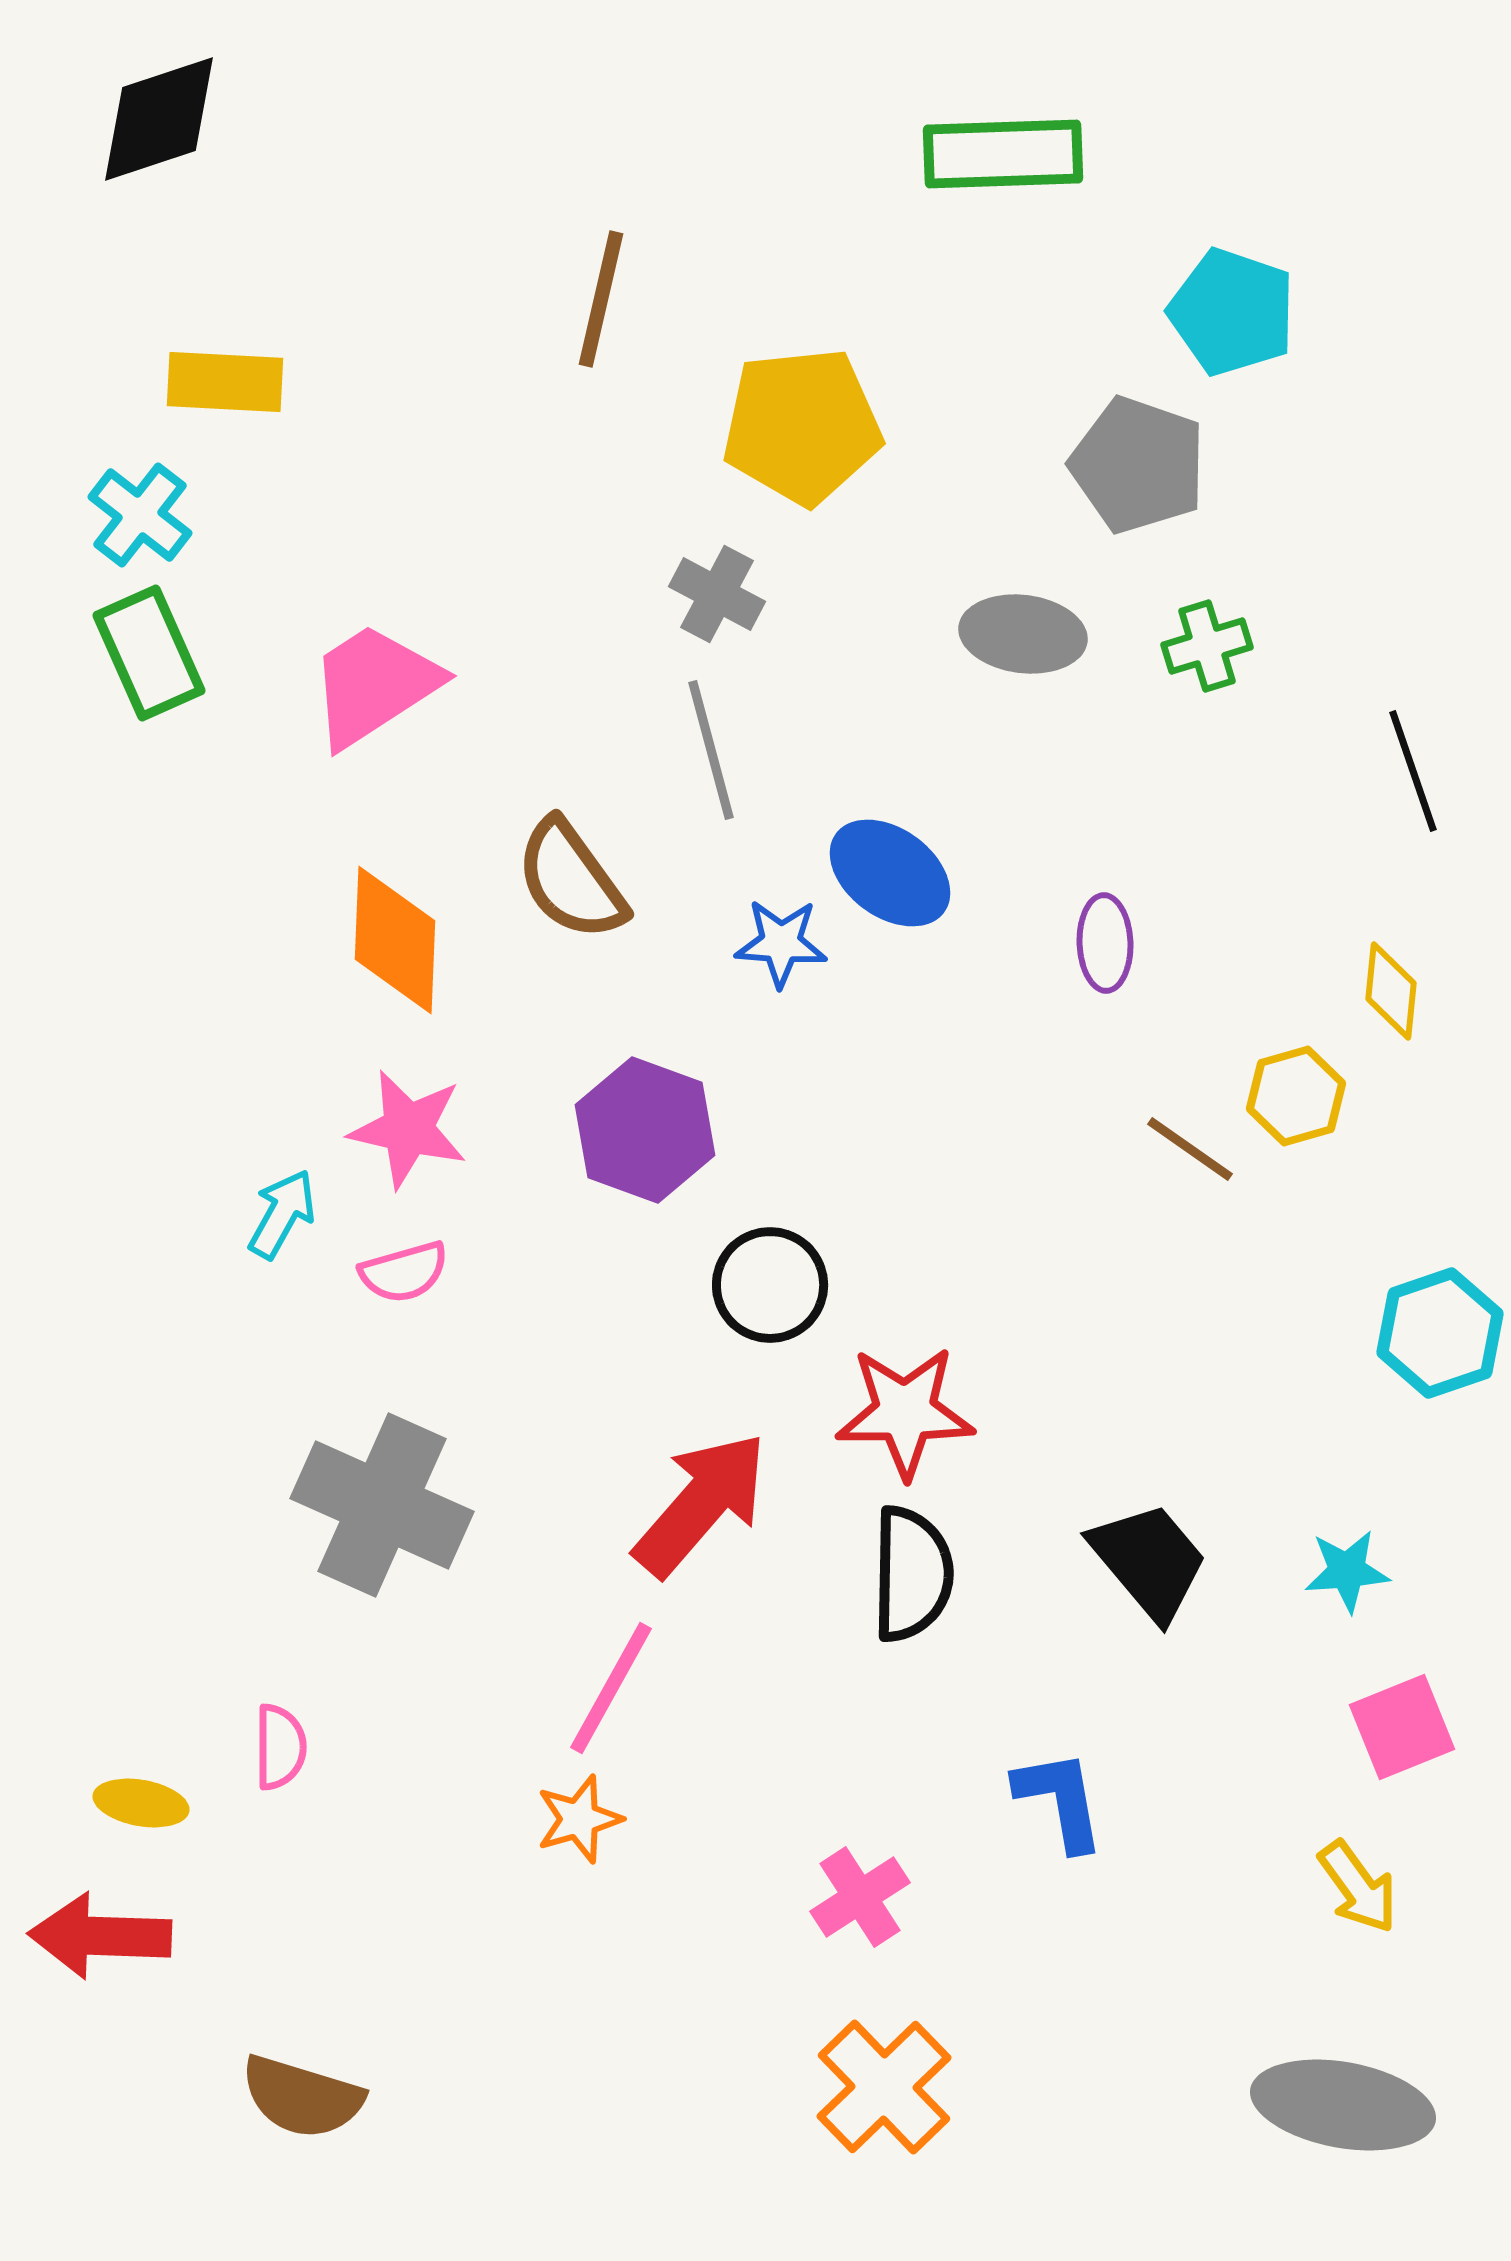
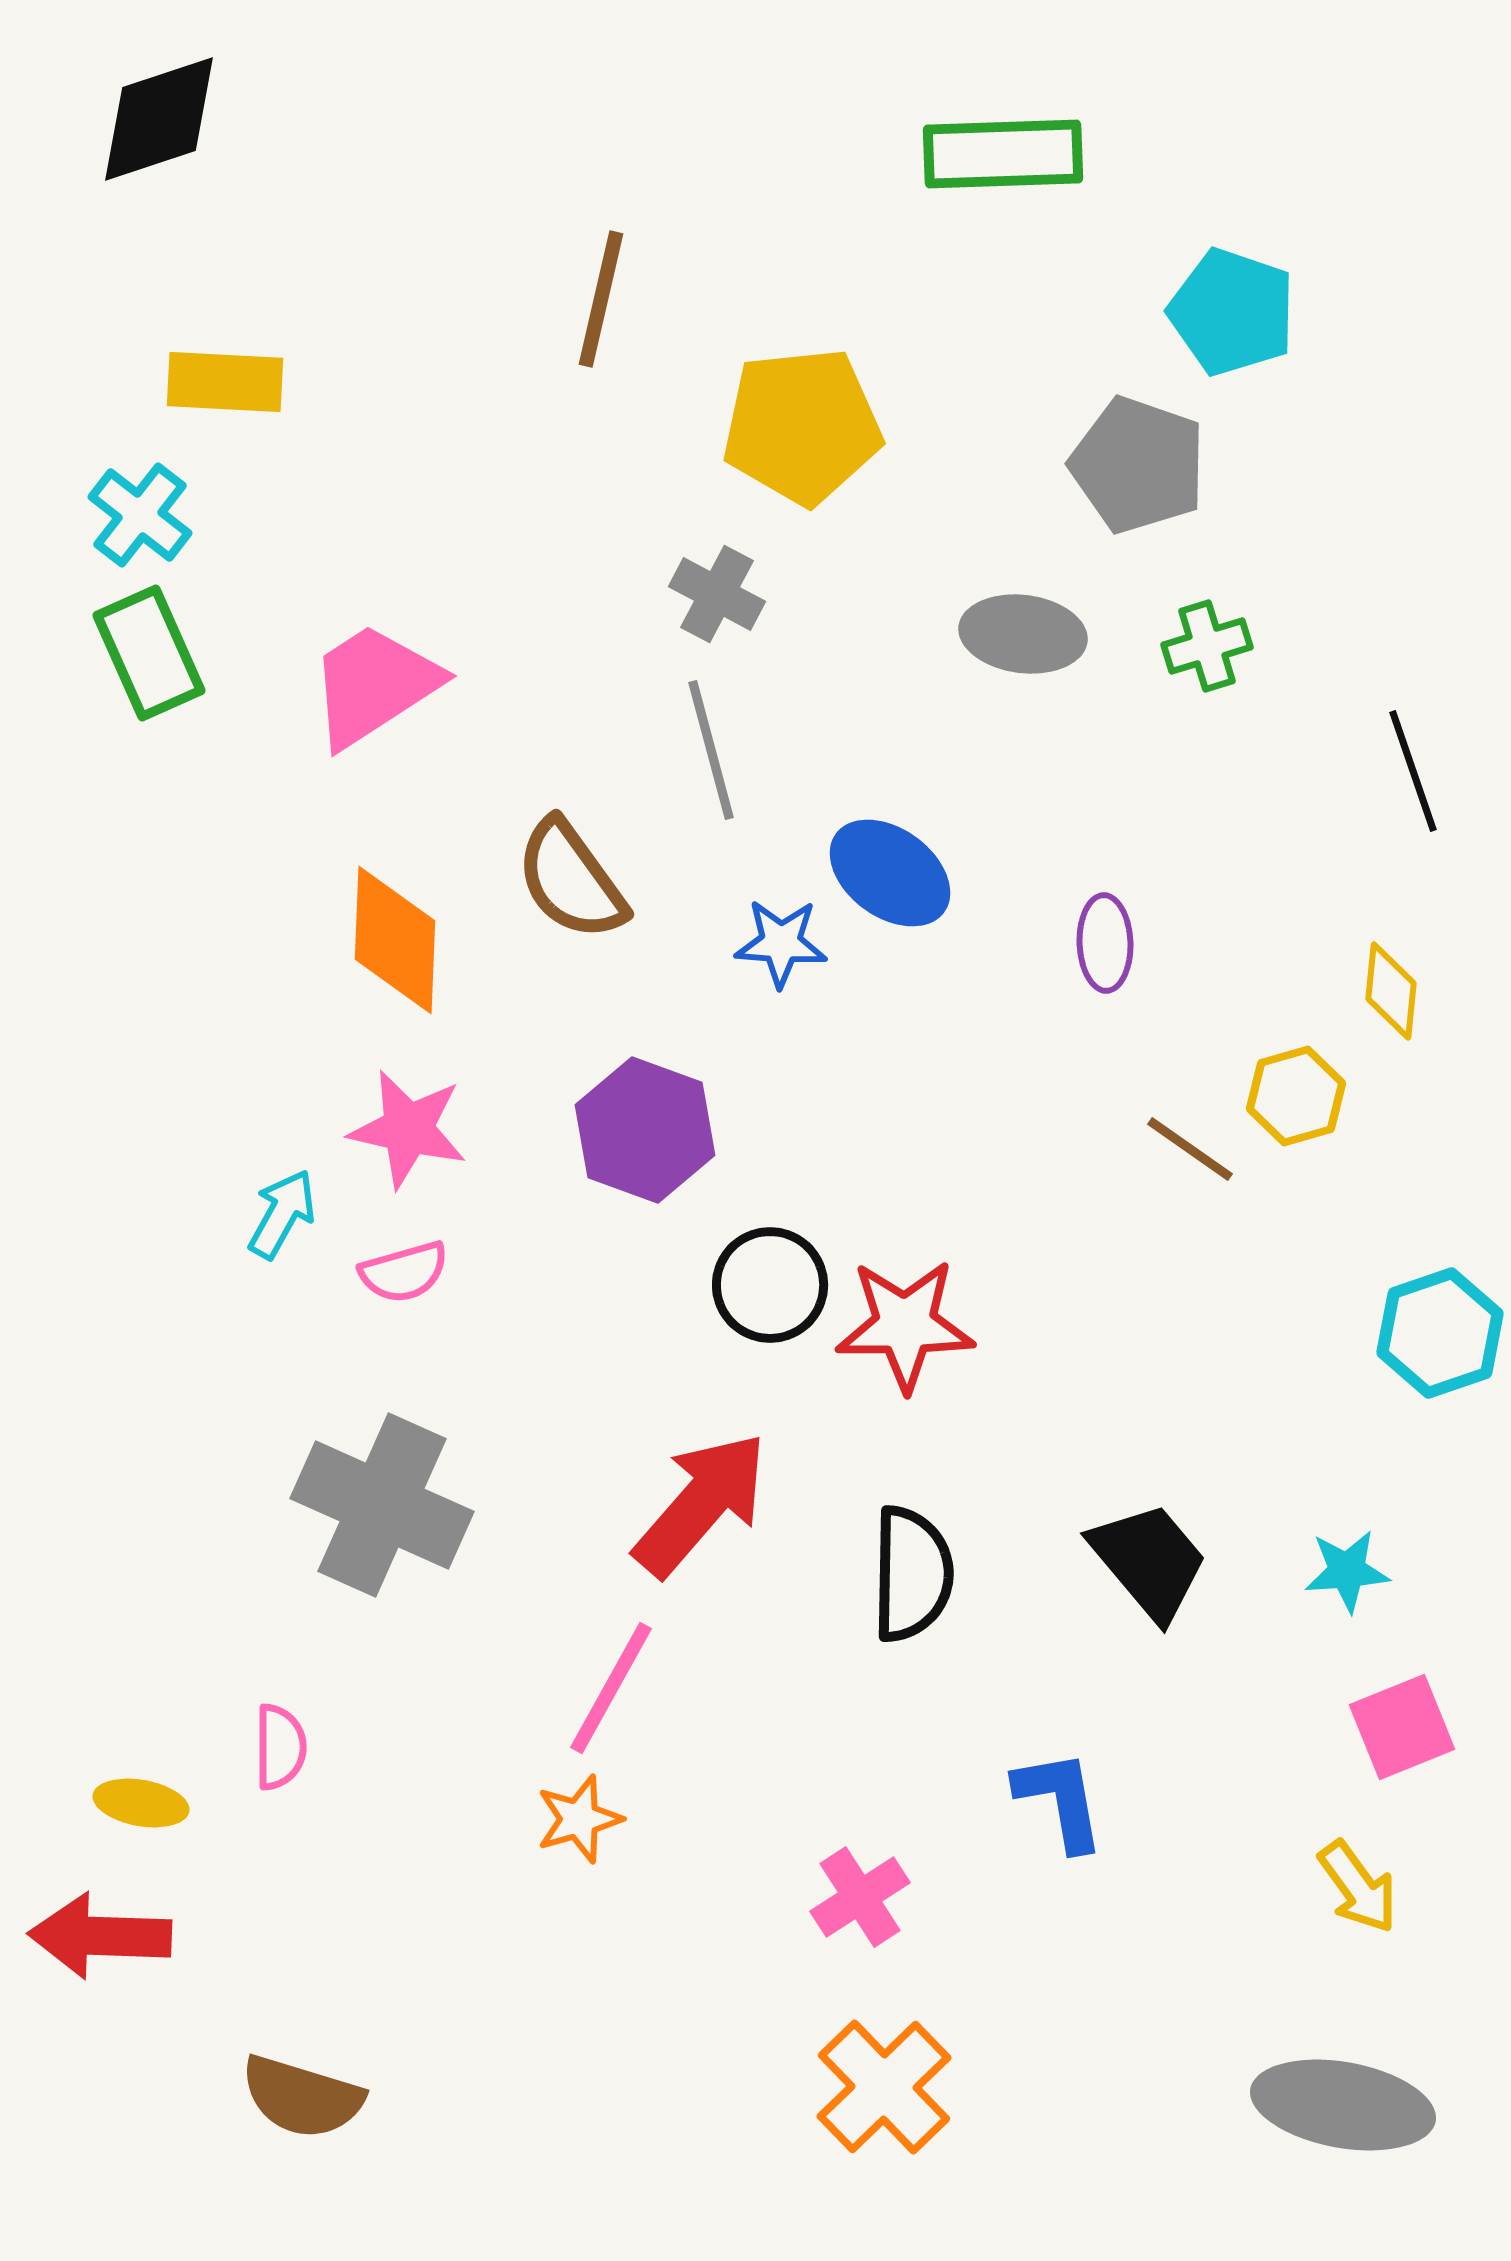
red star at (905, 1412): moved 87 px up
